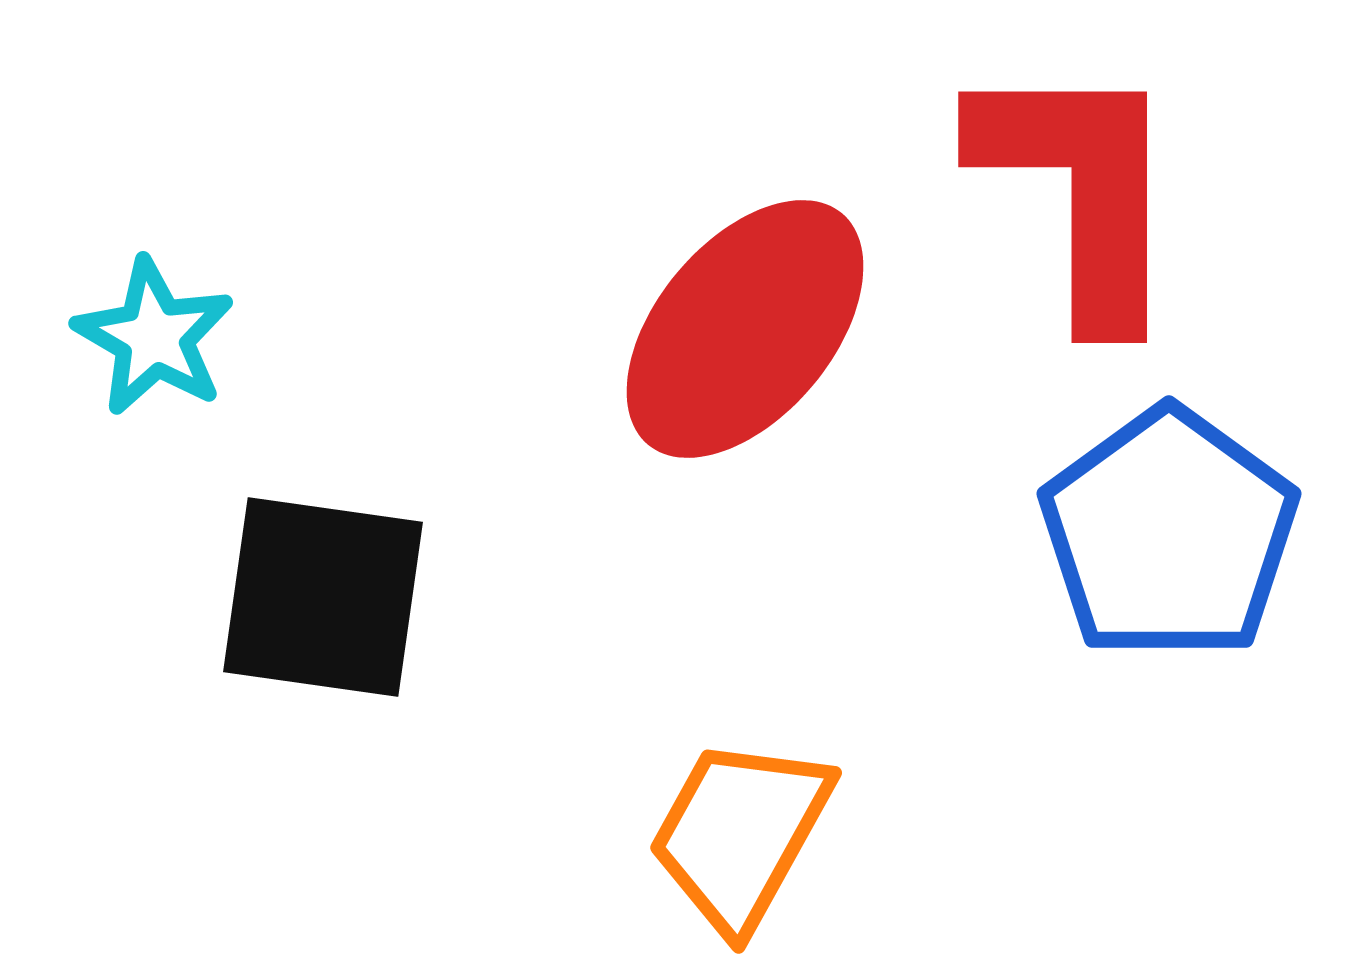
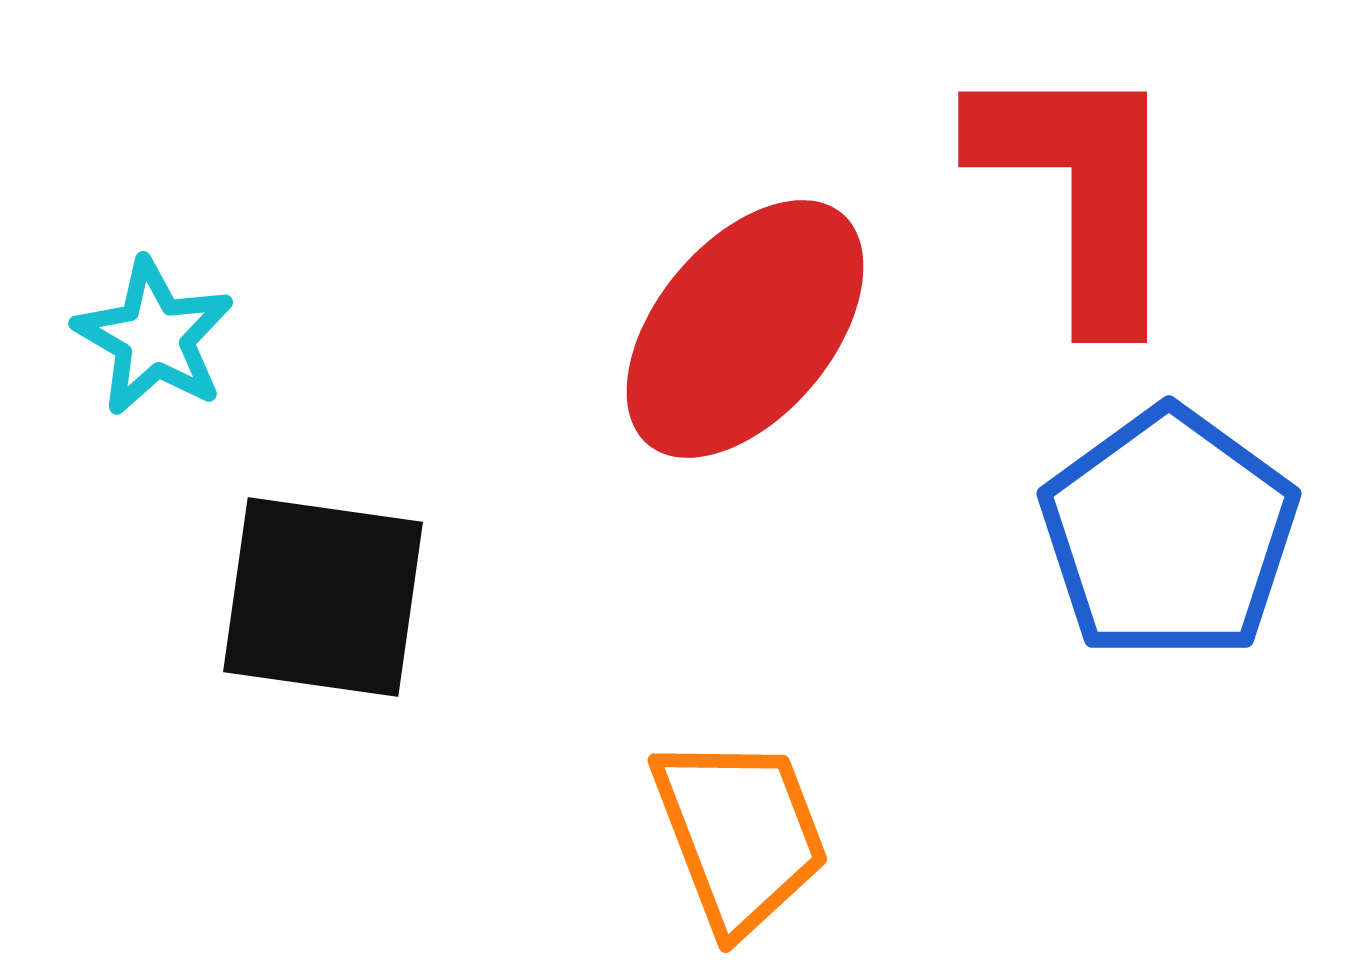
orange trapezoid: rotated 130 degrees clockwise
